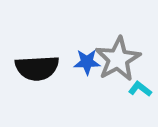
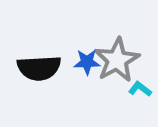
gray star: moved 1 px left, 1 px down
black semicircle: moved 2 px right
